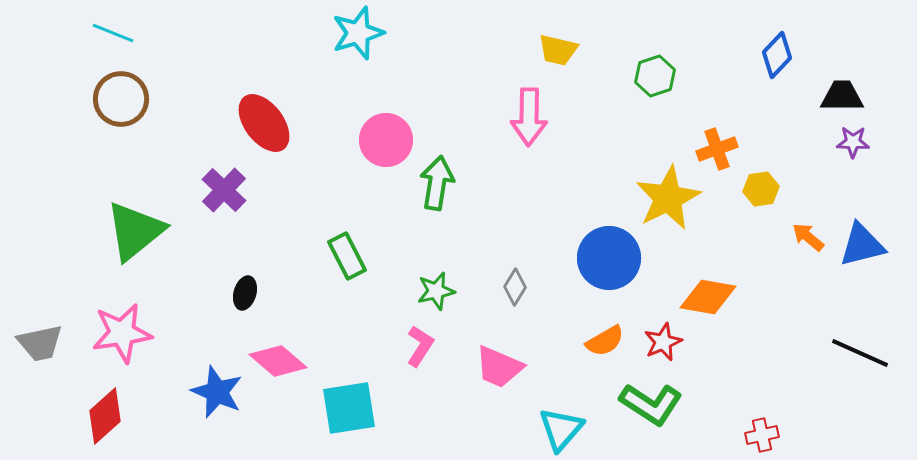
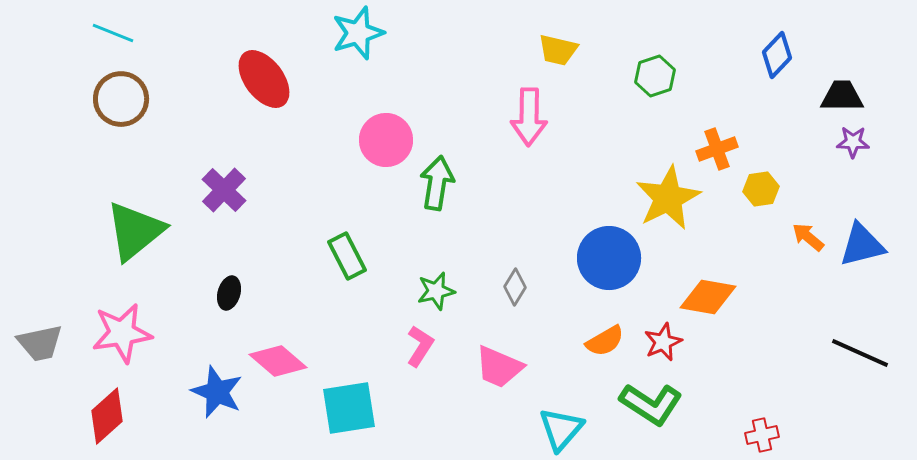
red ellipse: moved 44 px up
black ellipse: moved 16 px left
red diamond: moved 2 px right
